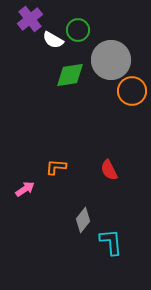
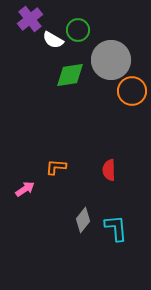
red semicircle: rotated 25 degrees clockwise
cyan L-shape: moved 5 px right, 14 px up
